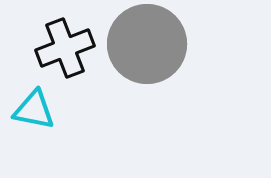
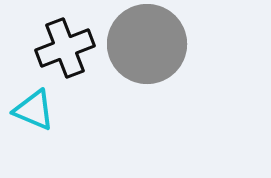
cyan triangle: rotated 12 degrees clockwise
